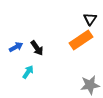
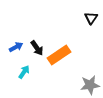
black triangle: moved 1 px right, 1 px up
orange rectangle: moved 22 px left, 15 px down
cyan arrow: moved 4 px left
